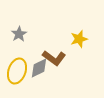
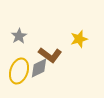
gray star: moved 2 px down
brown L-shape: moved 4 px left, 3 px up
yellow ellipse: moved 2 px right
